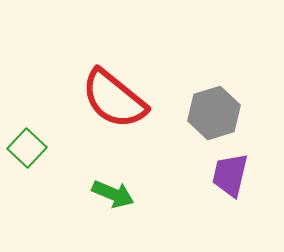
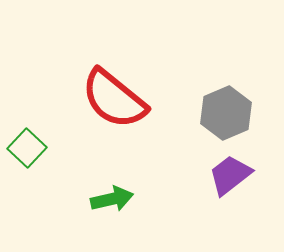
gray hexagon: moved 12 px right; rotated 6 degrees counterclockwise
purple trapezoid: rotated 39 degrees clockwise
green arrow: moved 1 px left, 5 px down; rotated 36 degrees counterclockwise
